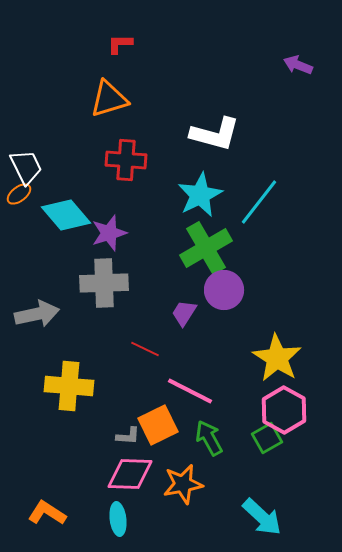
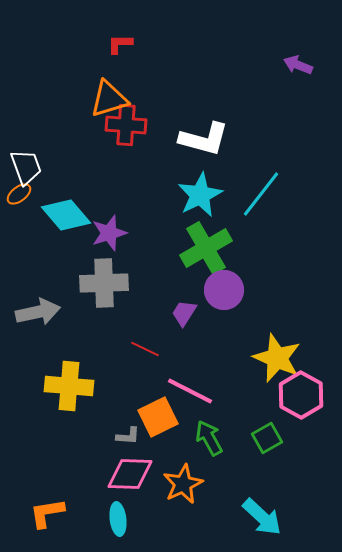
white L-shape: moved 11 px left, 5 px down
red cross: moved 35 px up
white trapezoid: rotated 6 degrees clockwise
cyan line: moved 2 px right, 8 px up
gray arrow: moved 1 px right, 2 px up
yellow star: rotated 9 degrees counterclockwise
pink hexagon: moved 17 px right, 15 px up
orange square: moved 8 px up
orange star: rotated 15 degrees counterclockwise
orange L-shape: rotated 42 degrees counterclockwise
